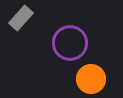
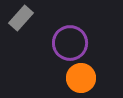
orange circle: moved 10 px left, 1 px up
